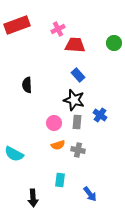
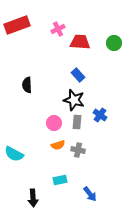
red trapezoid: moved 5 px right, 3 px up
cyan rectangle: rotated 72 degrees clockwise
